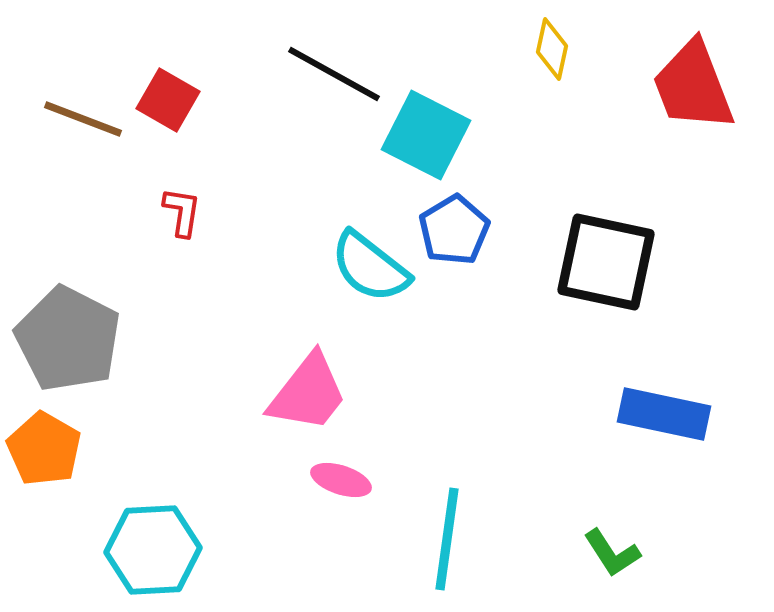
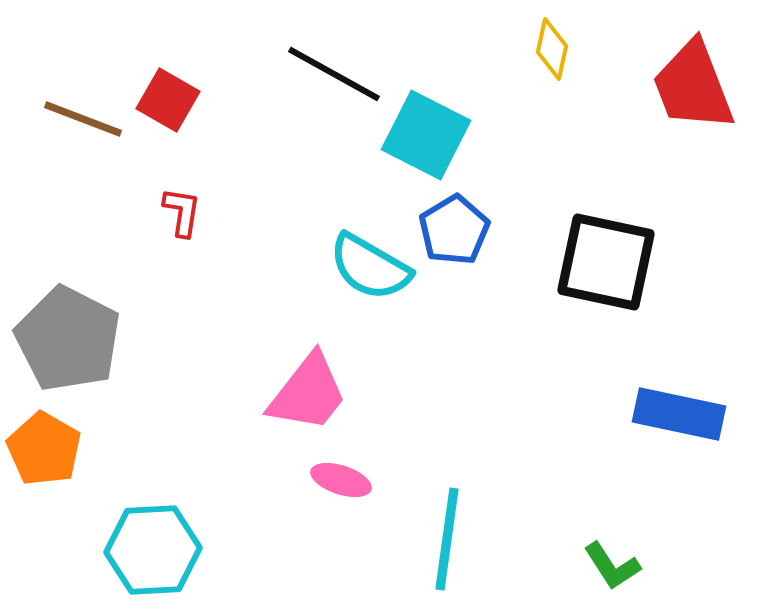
cyan semicircle: rotated 8 degrees counterclockwise
blue rectangle: moved 15 px right
green L-shape: moved 13 px down
